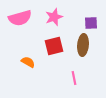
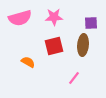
pink star: rotated 18 degrees clockwise
pink line: rotated 48 degrees clockwise
